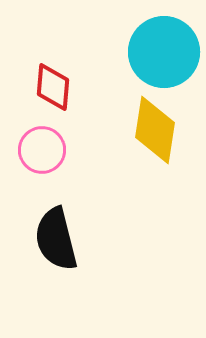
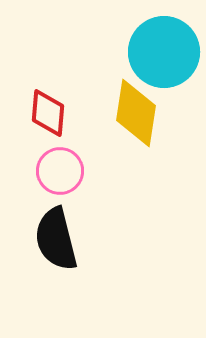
red diamond: moved 5 px left, 26 px down
yellow diamond: moved 19 px left, 17 px up
pink circle: moved 18 px right, 21 px down
